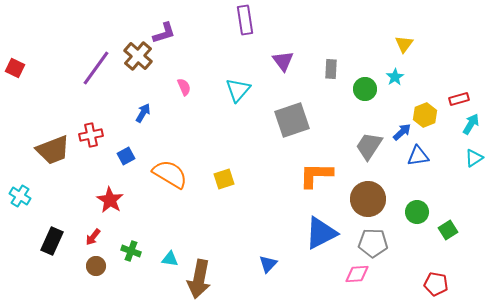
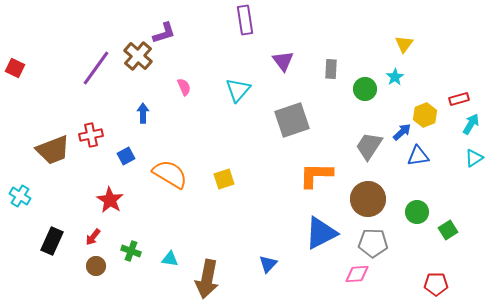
blue arrow at (143, 113): rotated 30 degrees counterclockwise
brown arrow at (199, 279): moved 8 px right
red pentagon at (436, 284): rotated 10 degrees counterclockwise
